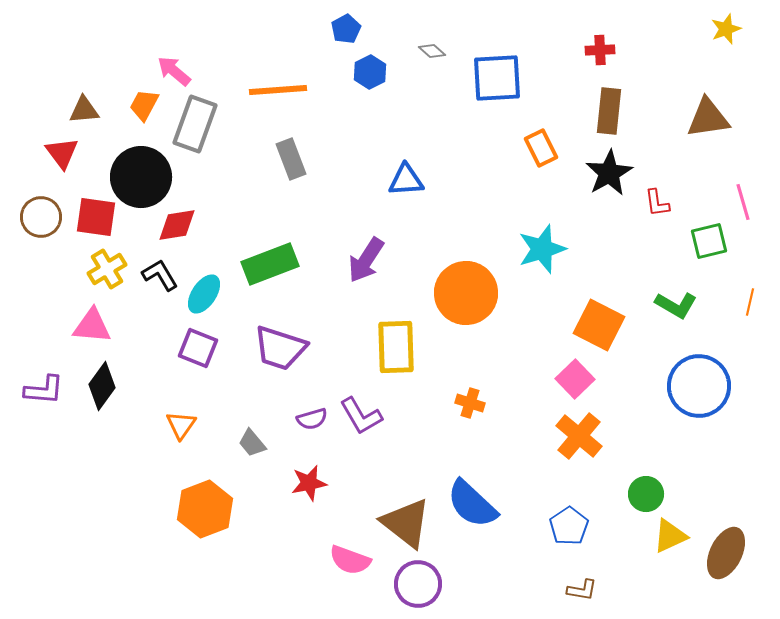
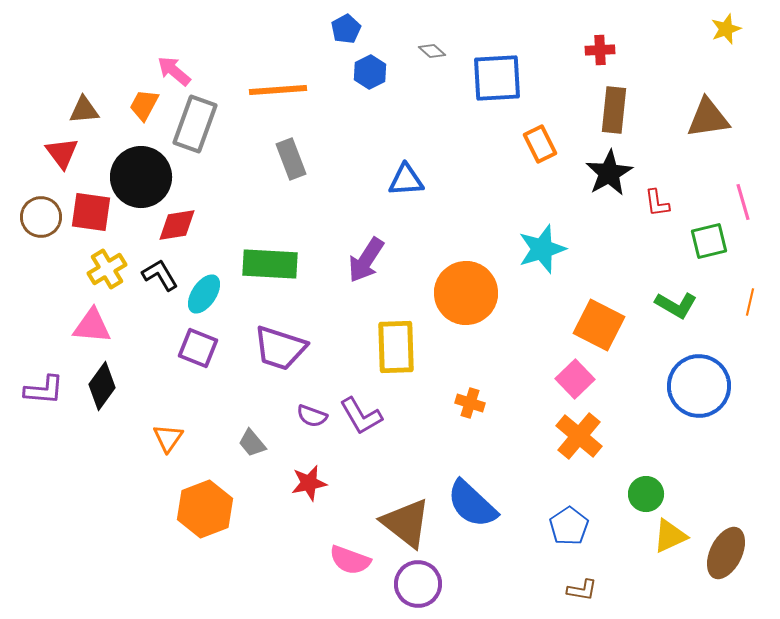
brown rectangle at (609, 111): moved 5 px right, 1 px up
orange rectangle at (541, 148): moved 1 px left, 4 px up
red square at (96, 217): moved 5 px left, 5 px up
green rectangle at (270, 264): rotated 24 degrees clockwise
purple semicircle at (312, 419): moved 3 px up; rotated 36 degrees clockwise
orange triangle at (181, 425): moved 13 px left, 13 px down
